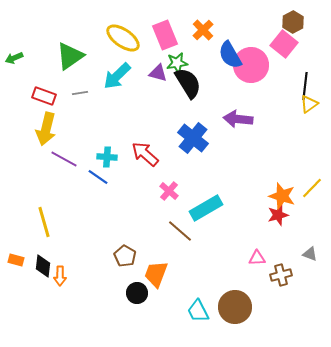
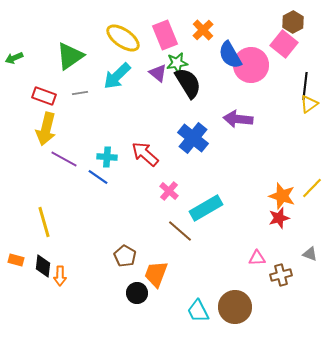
purple triangle at (158, 73): rotated 24 degrees clockwise
red star at (278, 215): moved 1 px right, 3 px down
